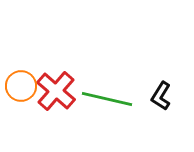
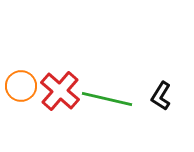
red cross: moved 4 px right
